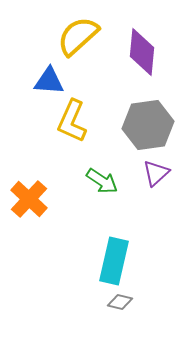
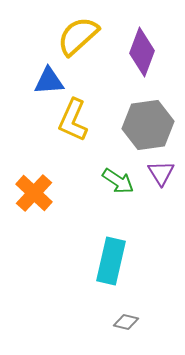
purple diamond: rotated 15 degrees clockwise
blue triangle: rotated 8 degrees counterclockwise
yellow L-shape: moved 1 px right, 1 px up
purple triangle: moved 5 px right; rotated 20 degrees counterclockwise
green arrow: moved 16 px right
orange cross: moved 5 px right, 6 px up
cyan rectangle: moved 3 px left
gray diamond: moved 6 px right, 20 px down
